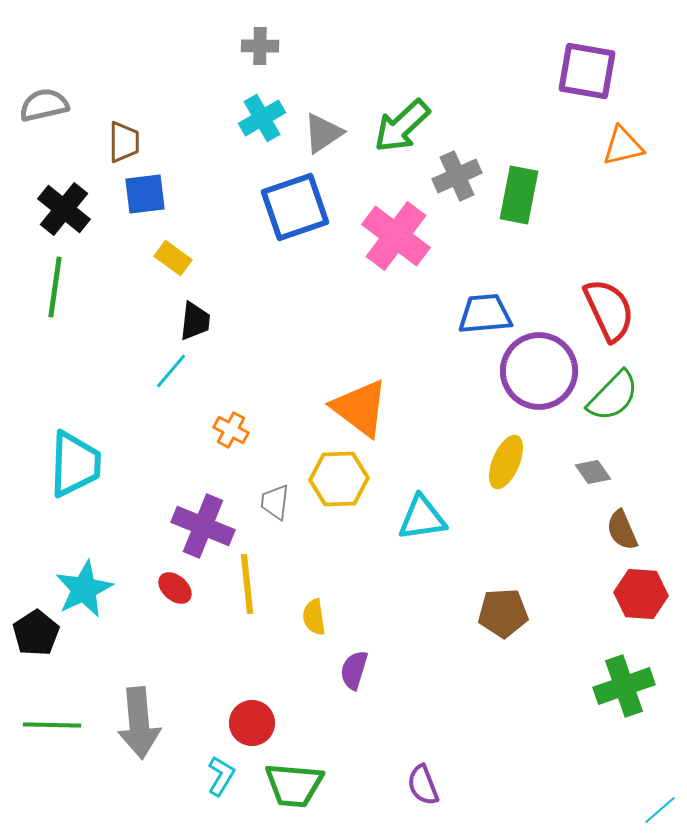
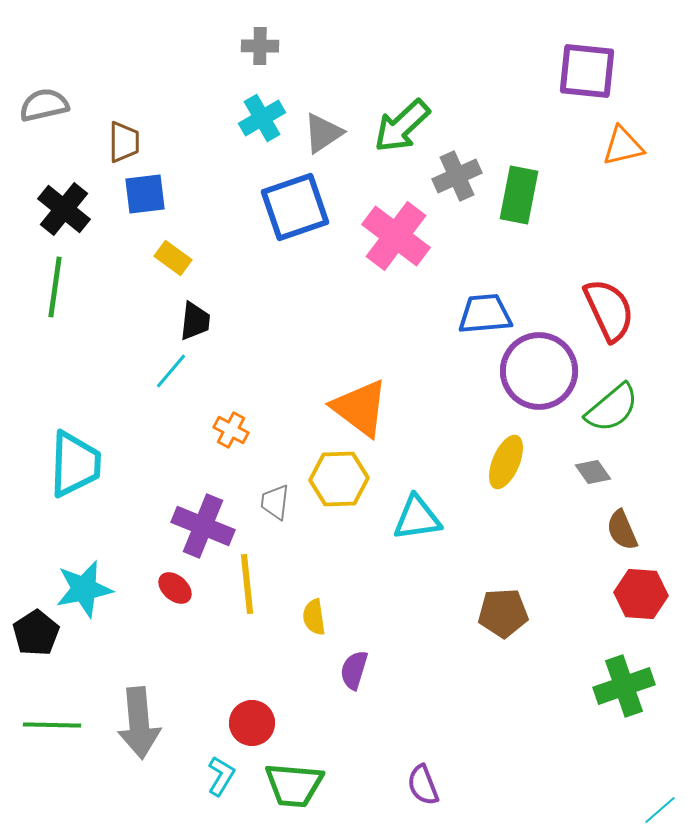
purple square at (587, 71): rotated 4 degrees counterclockwise
green semicircle at (613, 396): moved 1 px left, 12 px down; rotated 6 degrees clockwise
cyan triangle at (422, 518): moved 5 px left
cyan star at (84, 589): rotated 14 degrees clockwise
